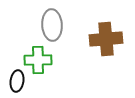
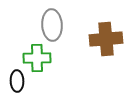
green cross: moved 1 px left, 2 px up
black ellipse: rotated 10 degrees counterclockwise
